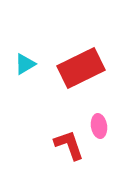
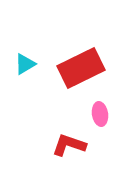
pink ellipse: moved 1 px right, 12 px up
red L-shape: rotated 52 degrees counterclockwise
